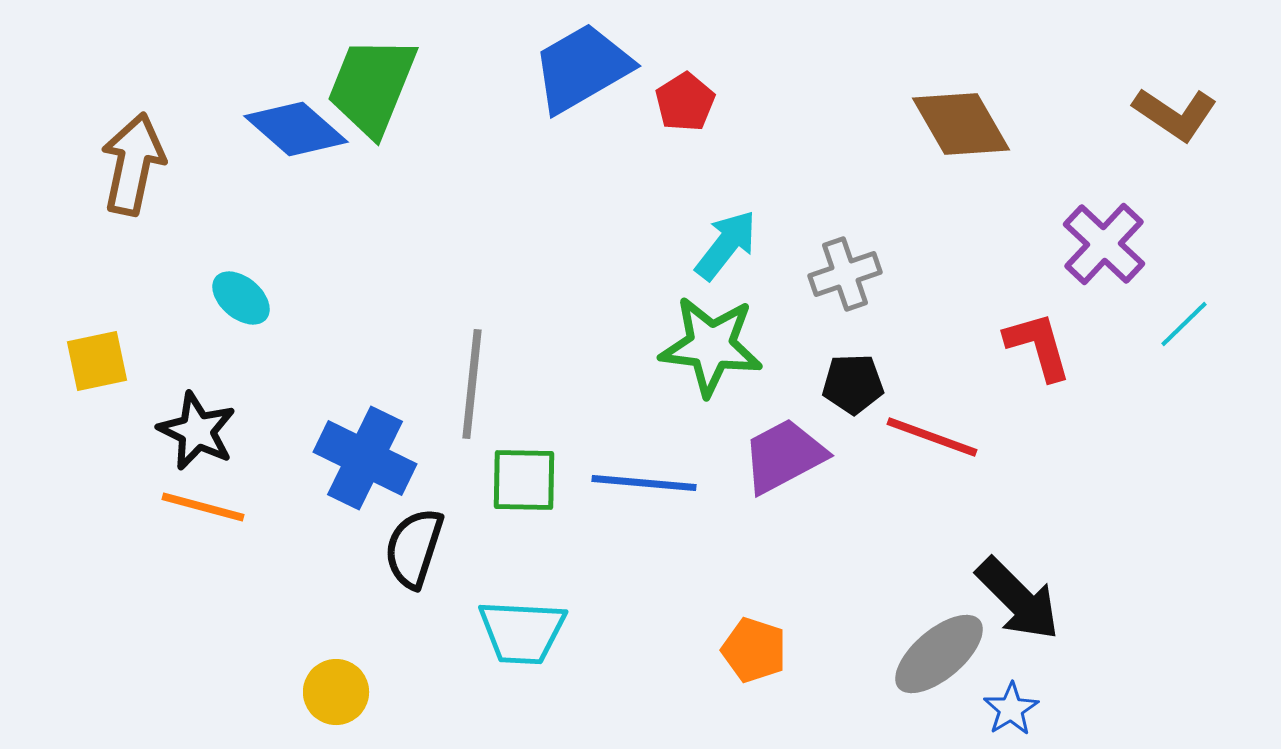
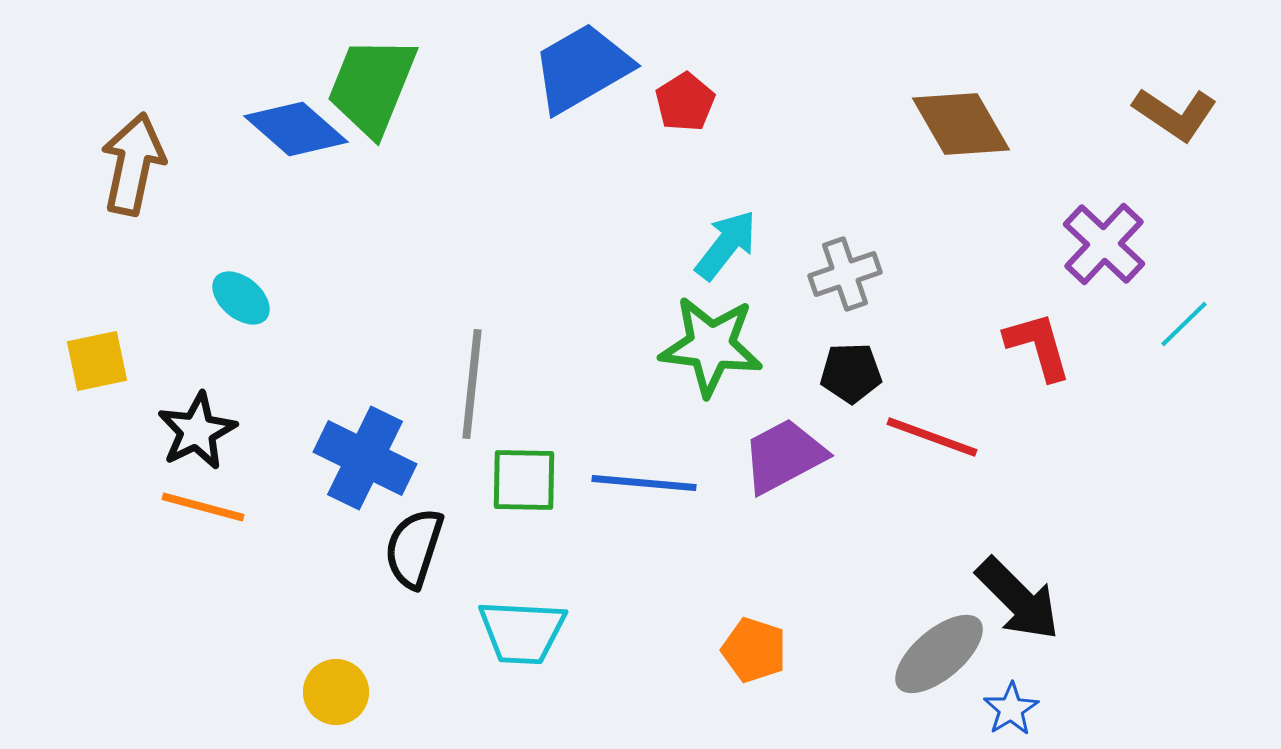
black pentagon: moved 2 px left, 11 px up
black star: rotated 20 degrees clockwise
